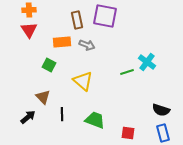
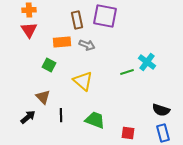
black line: moved 1 px left, 1 px down
